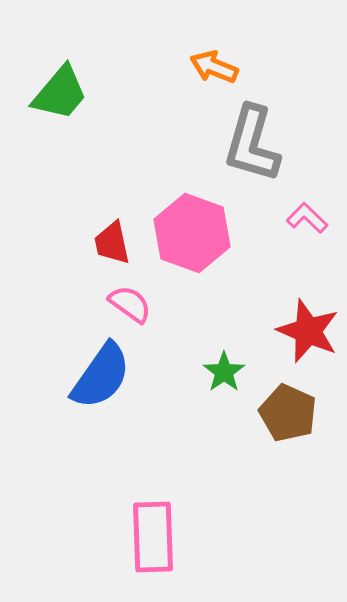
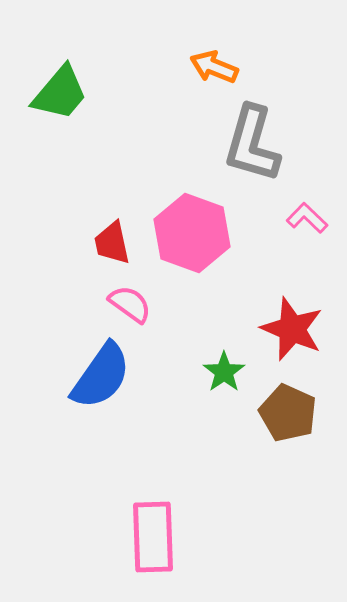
red star: moved 16 px left, 2 px up
